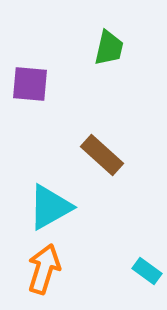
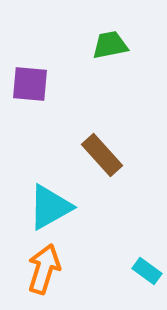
green trapezoid: moved 1 px right, 3 px up; rotated 114 degrees counterclockwise
brown rectangle: rotated 6 degrees clockwise
